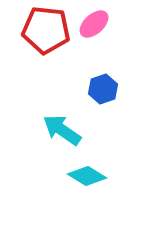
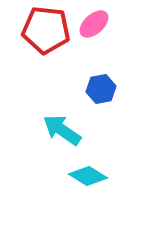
blue hexagon: moved 2 px left; rotated 8 degrees clockwise
cyan diamond: moved 1 px right
